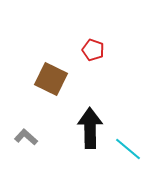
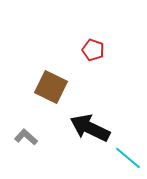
brown square: moved 8 px down
black arrow: rotated 63 degrees counterclockwise
cyan line: moved 9 px down
